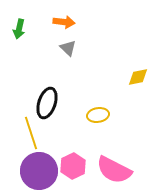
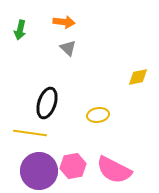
green arrow: moved 1 px right, 1 px down
yellow line: moved 1 px left; rotated 64 degrees counterclockwise
pink hexagon: rotated 15 degrees clockwise
